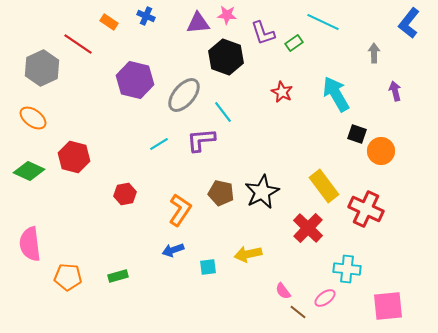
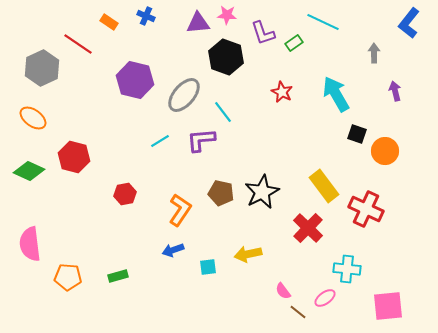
cyan line at (159, 144): moved 1 px right, 3 px up
orange circle at (381, 151): moved 4 px right
